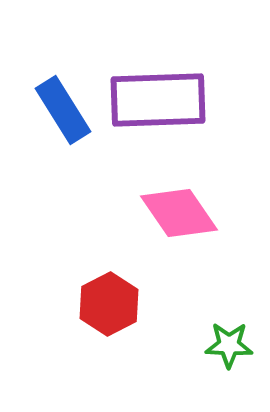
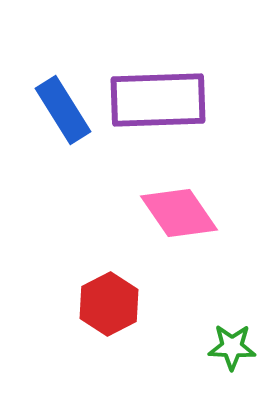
green star: moved 3 px right, 2 px down
